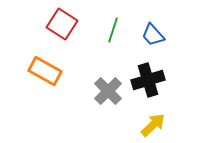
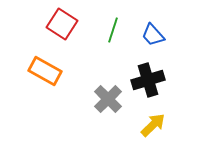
gray cross: moved 8 px down
